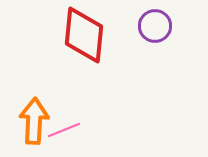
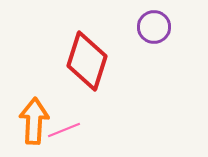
purple circle: moved 1 px left, 1 px down
red diamond: moved 3 px right, 26 px down; rotated 12 degrees clockwise
